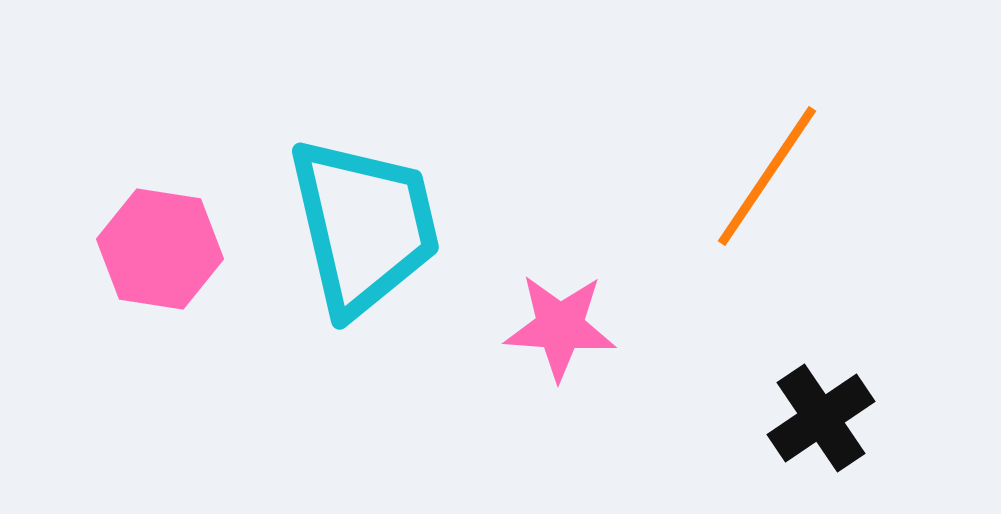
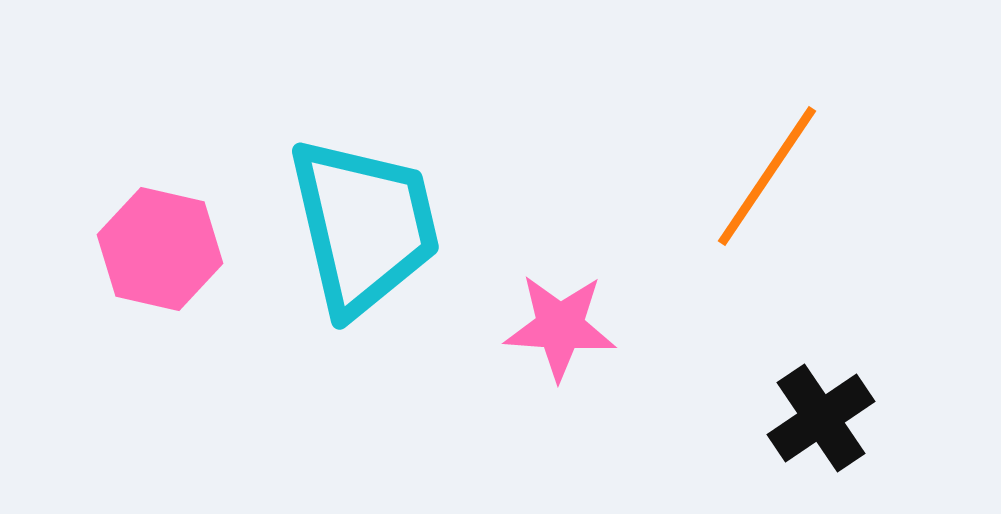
pink hexagon: rotated 4 degrees clockwise
